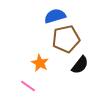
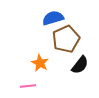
blue semicircle: moved 2 px left, 2 px down
brown pentagon: rotated 12 degrees counterclockwise
pink line: rotated 42 degrees counterclockwise
